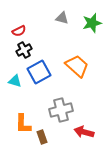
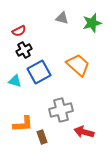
orange trapezoid: moved 1 px right, 1 px up
orange L-shape: rotated 95 degrees counterclockwise
